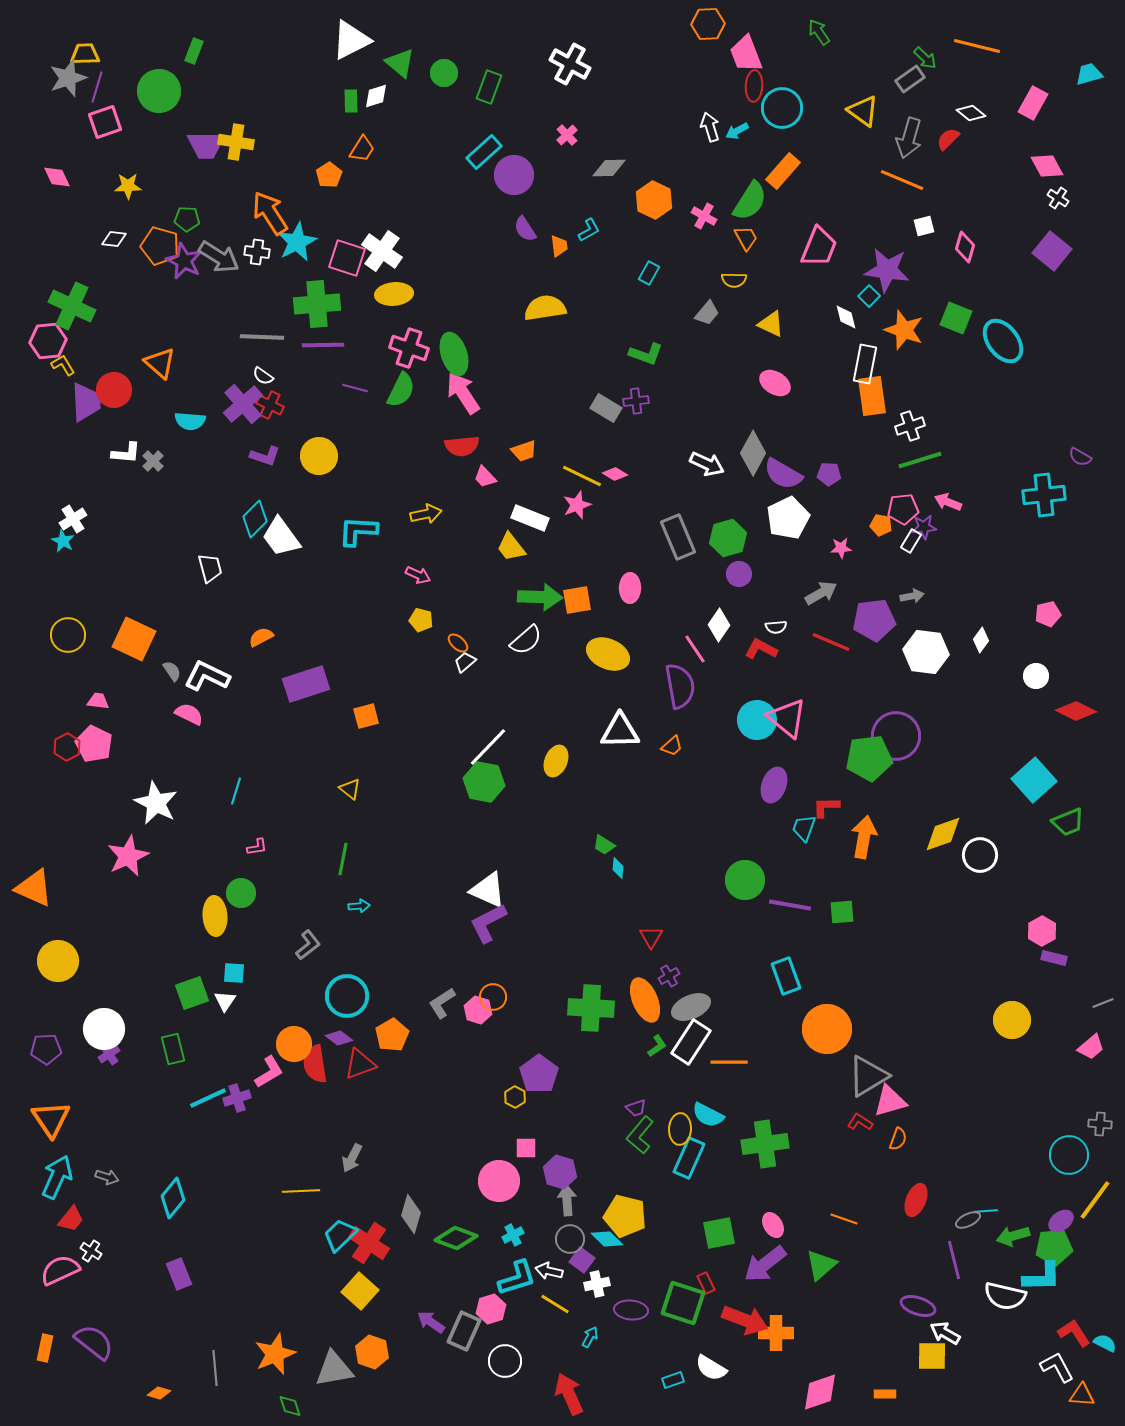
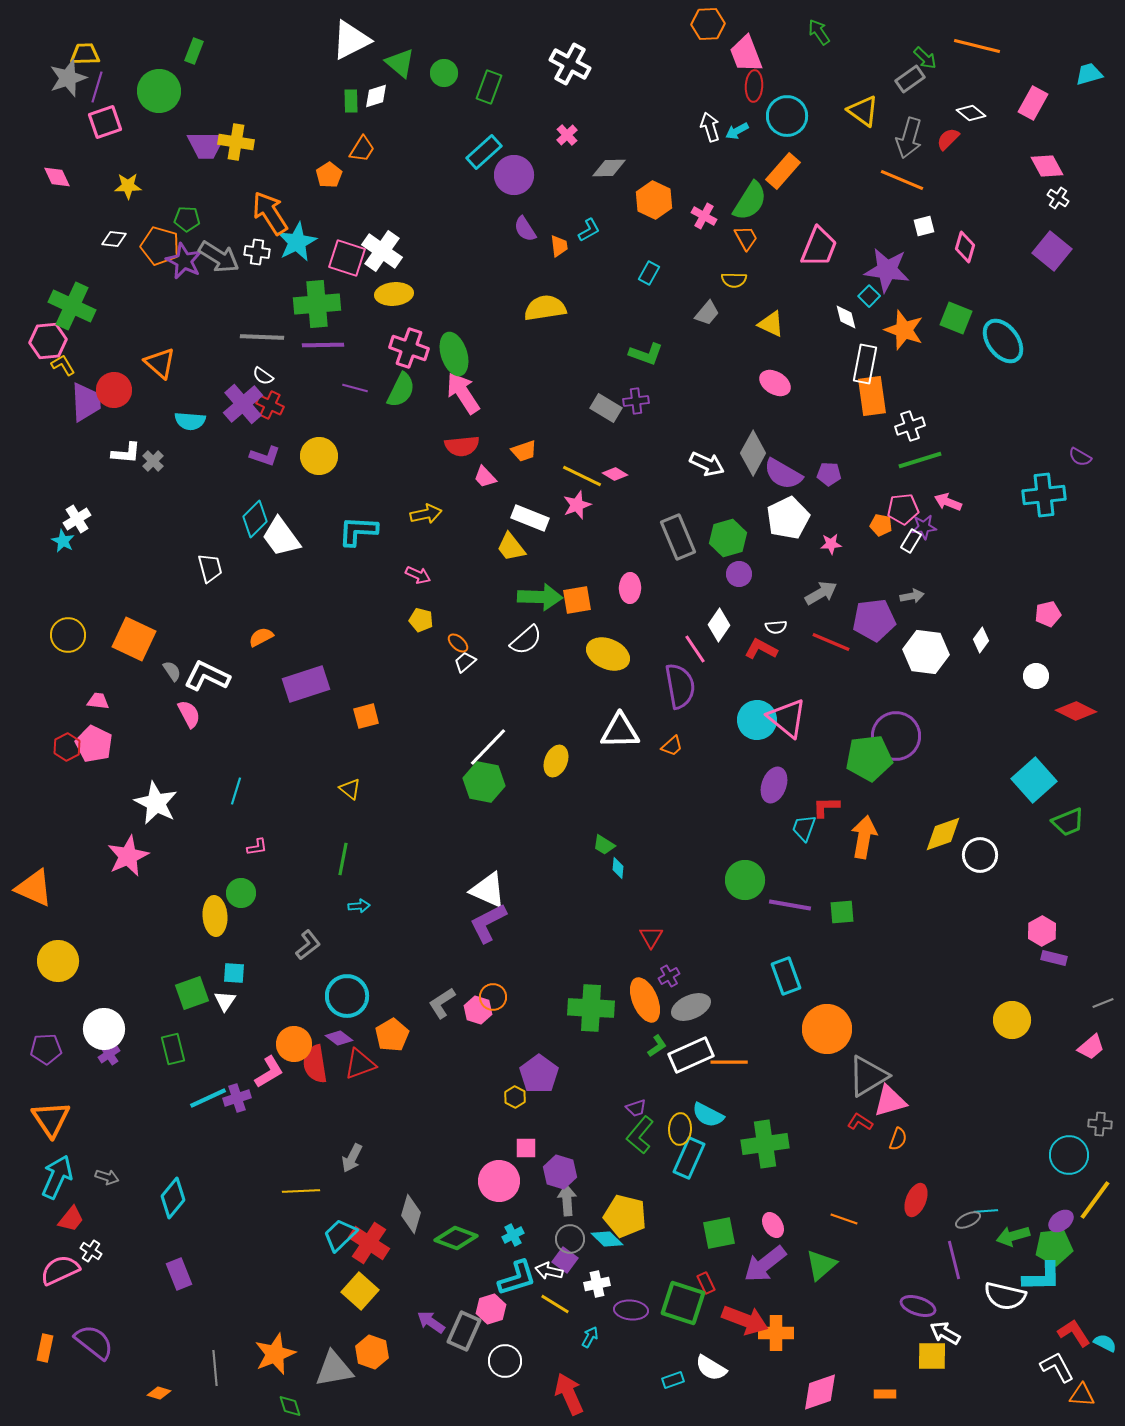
cyan circle at (782, 108): moved 5 px right, 8 px down
white cross at (73, 519): moved 4 px right
pink star at (841, 548): moved 10 px left, 4 px up
pink semicircle at (189, 714): rotated 36 degrees clockwise
white rectangle at (691, 1042): moved 13 px down; rotated 33 degrees clockwise
purple square at (582, 1260): moved 17 px left
